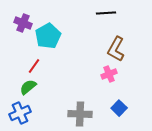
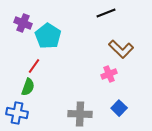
black line: rotated 18 degrees counterclockwise
cyan pentagon: rotated 10 degrees counterclockwise
brown L-shape: moved 5 px right; rotated 75 degrees counterclockwise
green semicircle: rotated 150 degrees clockwise
blue cross: moved 3 px left; rotated 35 degrees clockwise
